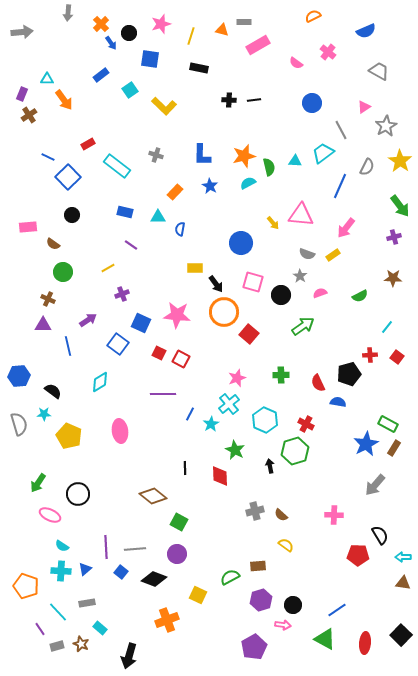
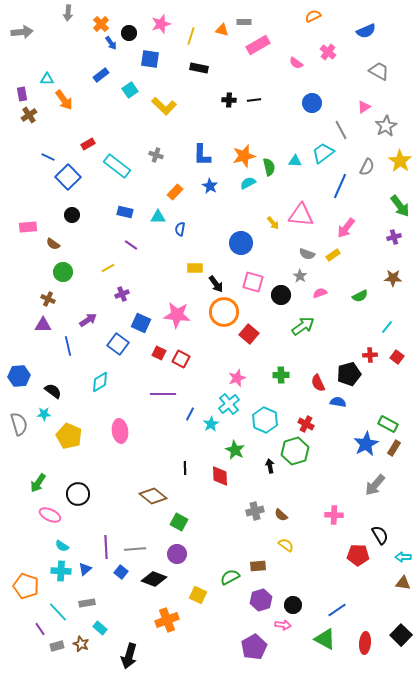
purple rectangle at (22, 94): rotated 32 degrees counterclockwise
